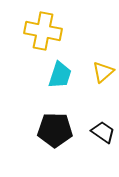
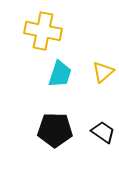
cyan trapezoid: moved 1 px up
